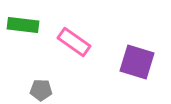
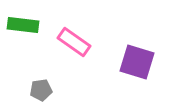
gray pentagon: rotated 10 degrees counterclockwise
